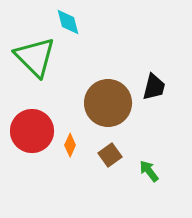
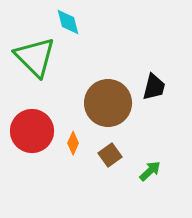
orange diamond: moved 3 px right, 2 px up
green arrow: moved 1 px right; rotated 85 degrees clockwise
